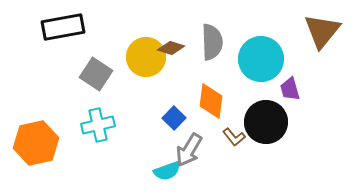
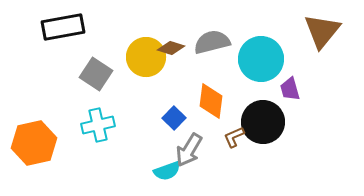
gray semicircle: rotated 102 degrees counterclockwise
black circle: moved 3 px left
brown L-shape: rotated 105 degrees clockwise
orange hexagon: moved 2 px left
